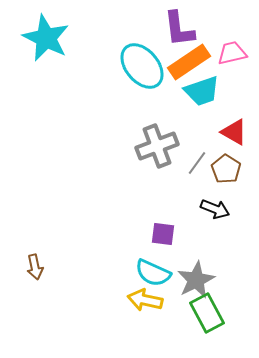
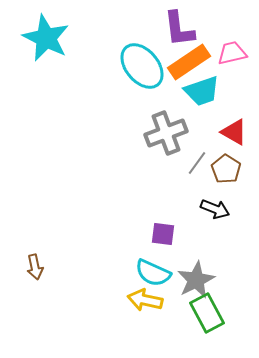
gray cross: moved 9 px right, 13 px up
